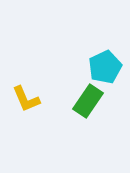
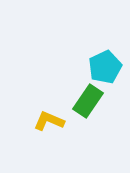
yellow L-shape: moved 23 px right, 22 px down; rotated 136 degrees clockwise
